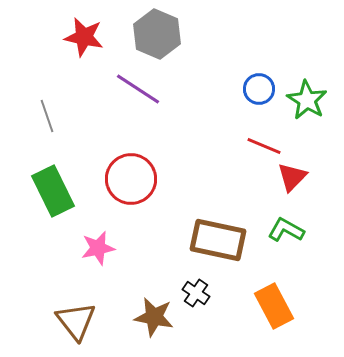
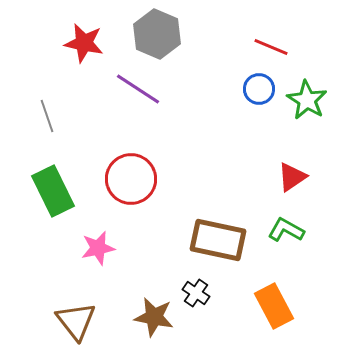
red star: moved 6 px down
red line: moved 7 px right, 99 px up
red triangle: rotated 12 degrees clockwise
